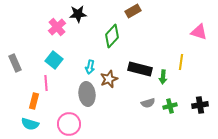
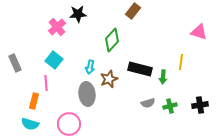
brown rectangle: rotated 21 degrees counterclockwise
green diamond: moved 4 px down
